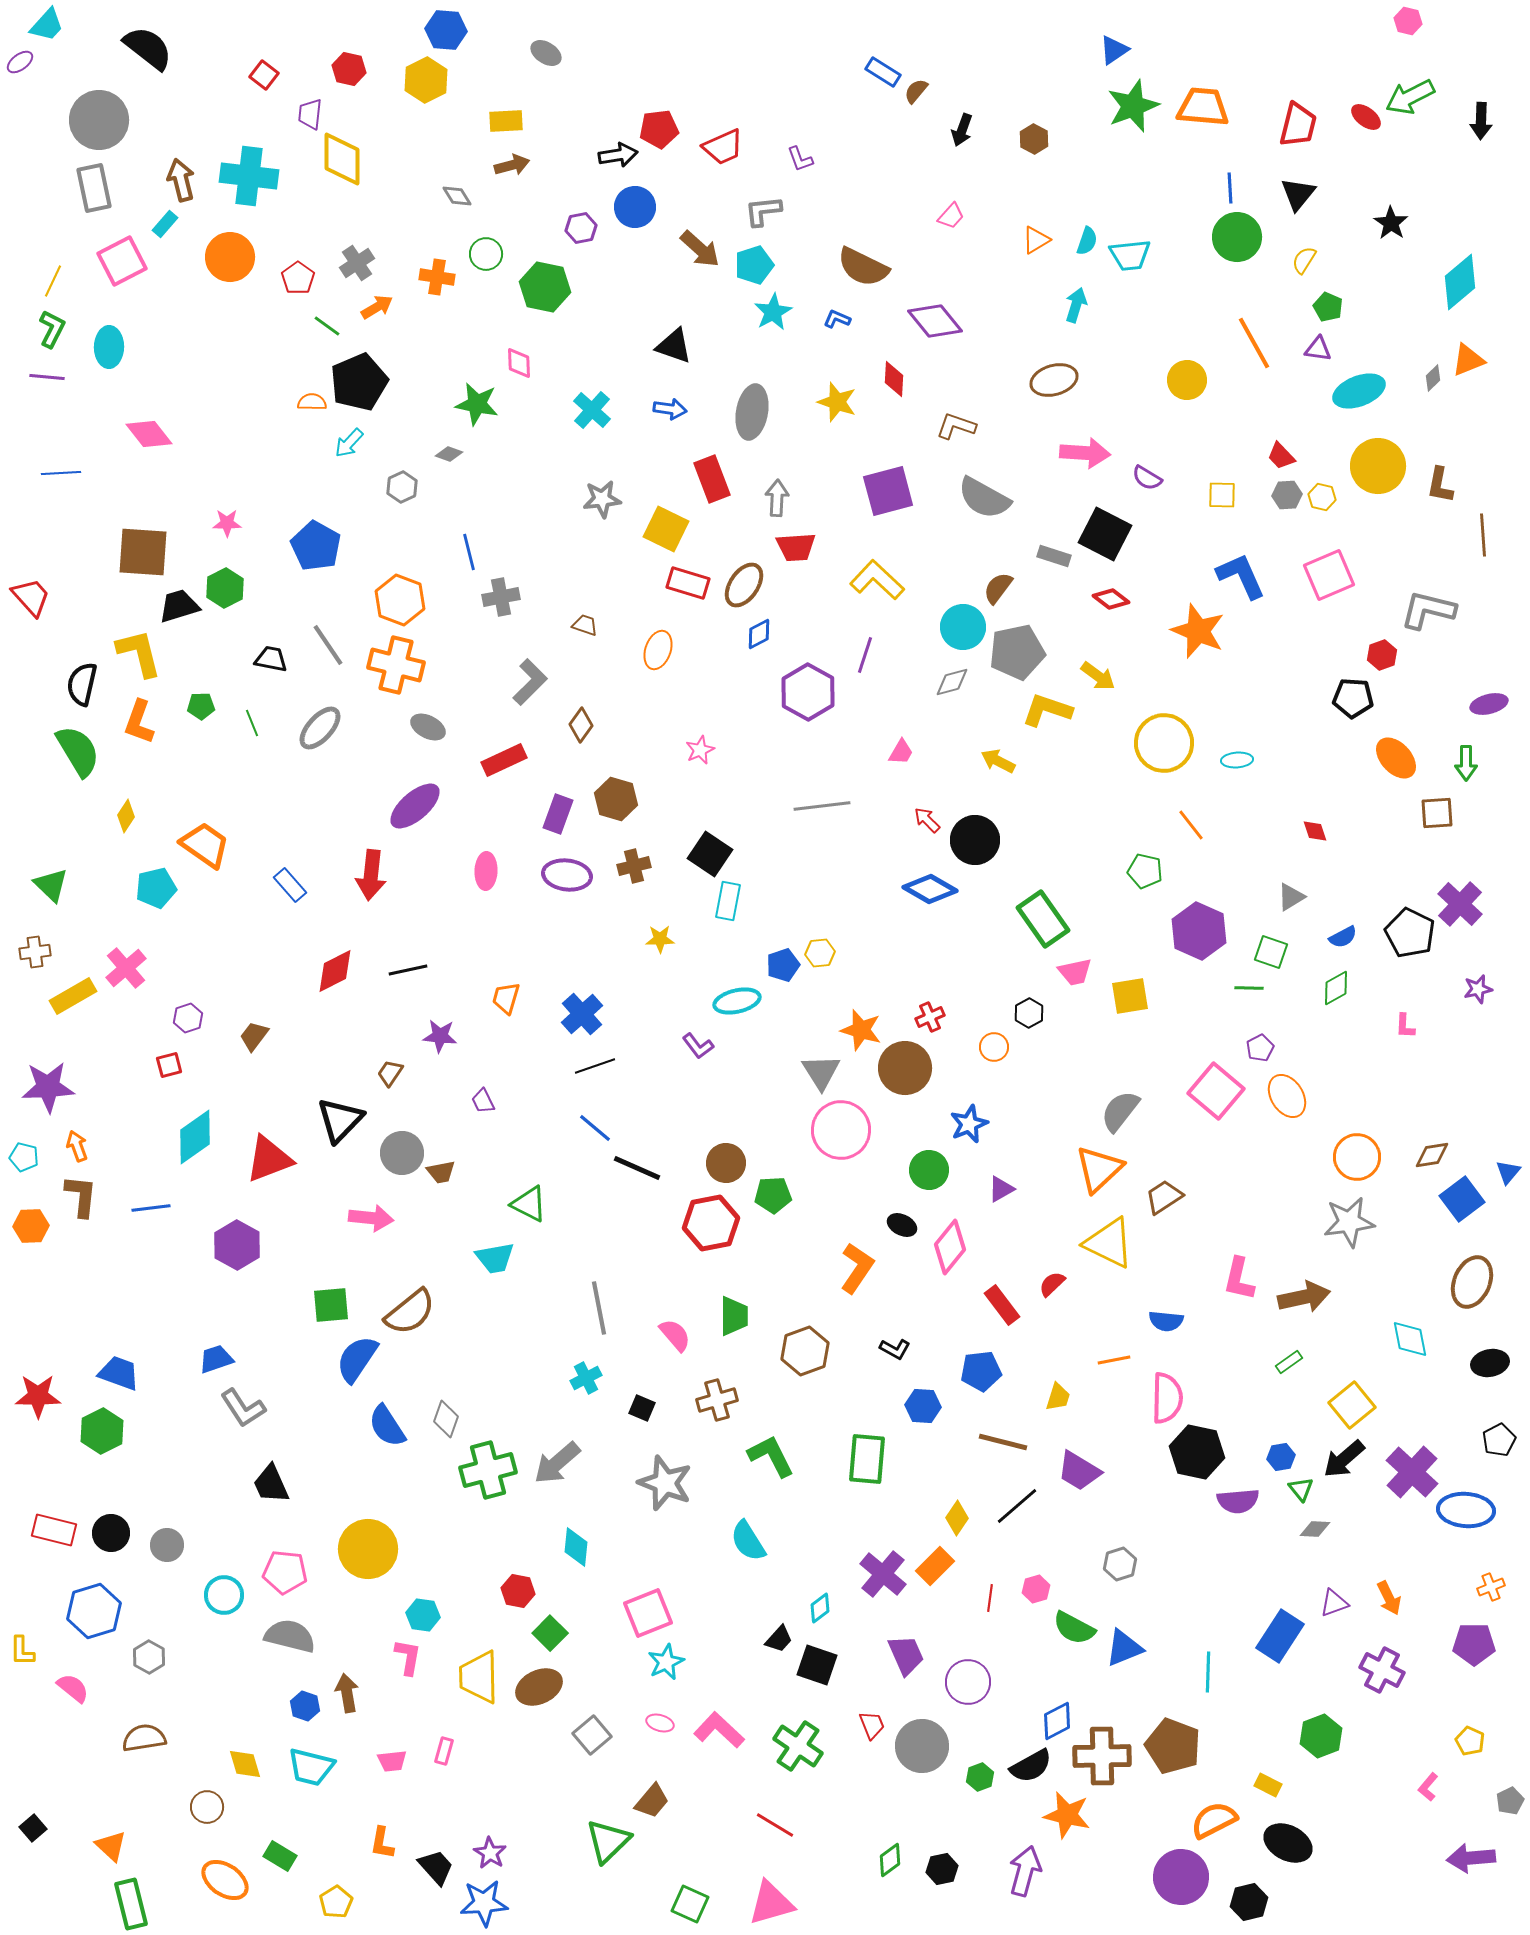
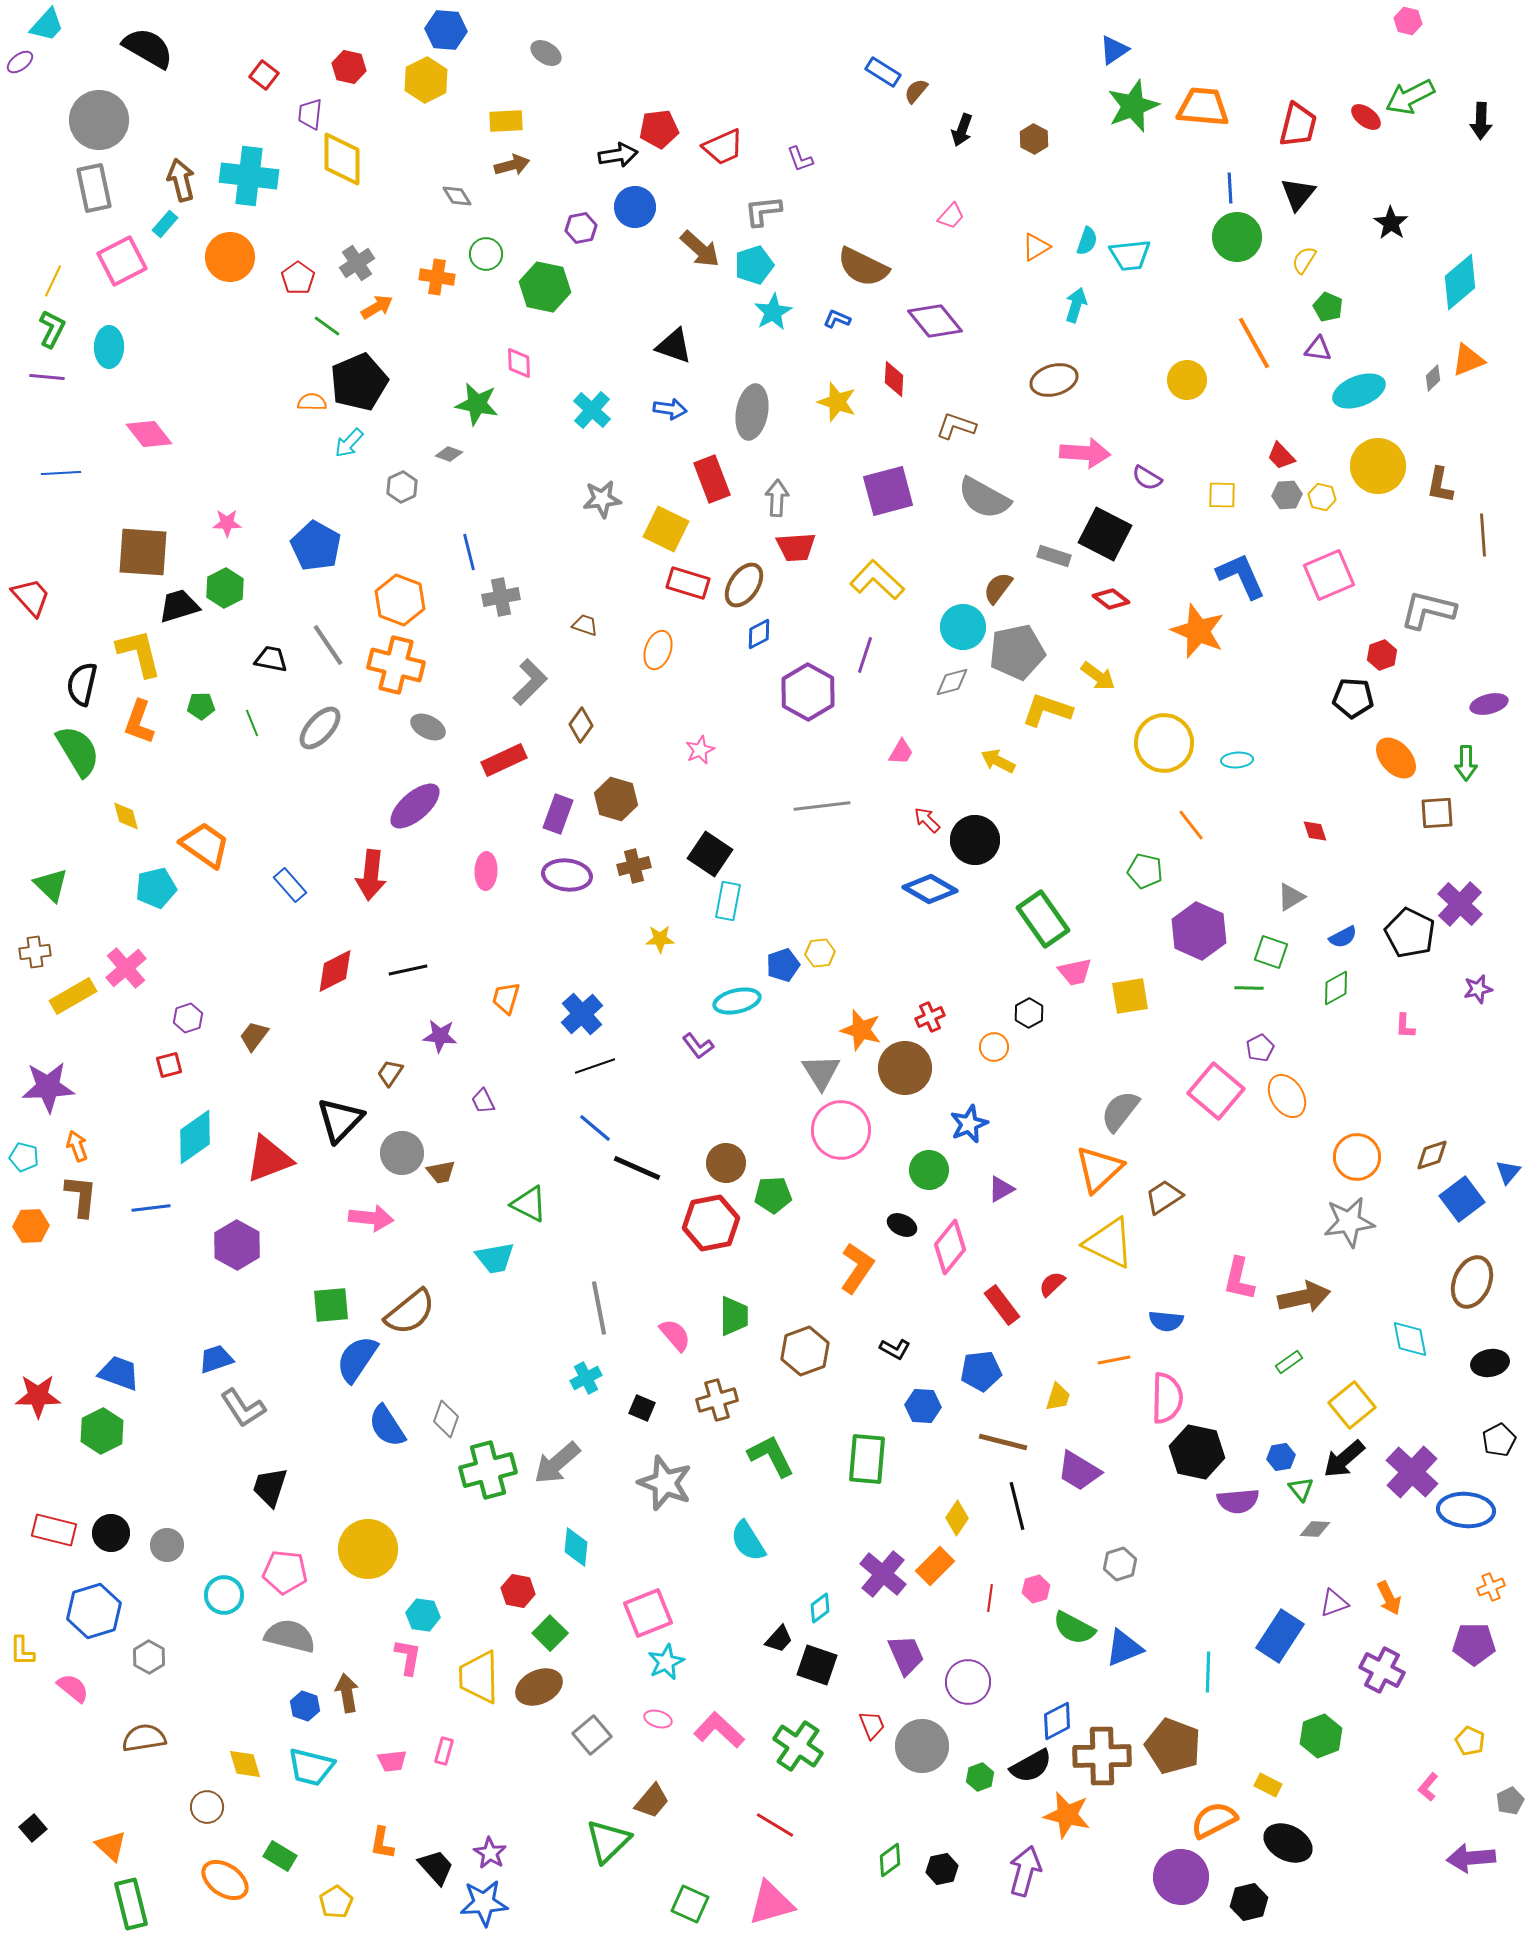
black semicircle at (148, 48): rotated 8 degrees counterclockwise
red hexagon at (349, 69): moved 2 px up
orange triangle at (1036, 240): moved 7 px down
yellow diamond at (126, 816): rotated 48 degrees counterclockwise
brown diamond at (1432, 1155): rotated 9 degrees counterclockwise
black trapezoid at (271, 1484): moved 1 px left, 3 px down; rotated 42 degrees clockwise
black line at (1017, 1506): rotated 63 degrees counterclockwise
pink ellipse at (660, 1723): moved 2 px left, 4 px up
